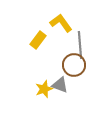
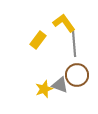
yellow L-shape: moved 3 px right
gray line: moved 6 px left, 2 px up
brown circle: moved 3 px right, 10 px down
